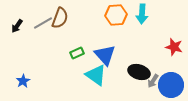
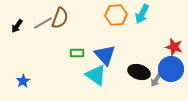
cyan arrow: rotated 24 degrees clockwise
green rectangle: rotated 24 degrees clockwise
gray arrow: moved 3 px right, 1 px up
blue circle: moved 16 px up
